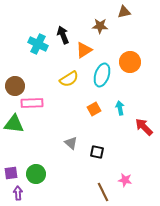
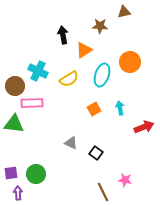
black arrow: rotated 12 degrees clockwise
cyan cross: moved 27 px down
red arrow: rotated 114 degrees clockwise
gray triangle: rotated 16 degrees counterclockwise
black square: moved 1 px left, 1 px down; rotated 24 degrees clockwise
